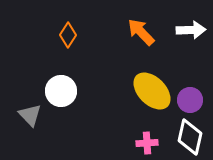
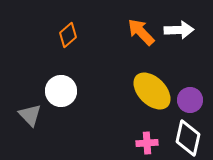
white arrow: moved 12 px left
orange diamond: rotated 15 degrees clockwise
white diamond: moved 2 px left, 1 px down
